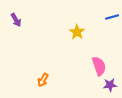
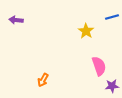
purple arrow: rotated 128 degrees clockwise
yellow star: moved 9 px right, 1 px up
purple star: moved 2 px right, 1 px down
